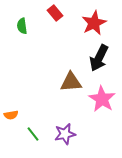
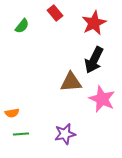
green semicircle: rotated 133 degrees counterclockwise
black arrow: moved 5 px left, 2 px down
pink star: rotated 8 degrees counterclockwise
orange semicircle: moved 1 px right, 2 px up
green line: moved 12 px left; rotated 56 degrees counterclockwise
